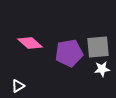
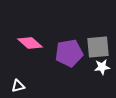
white star: moved 2 px up
white triangle: rotated 16 degrees clockwise
